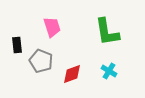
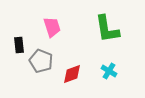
green L-shape: moved 3 px up
black rectangle: moved 2 px right
